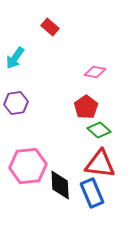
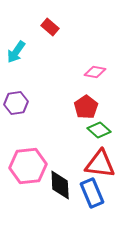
cyan arrow: moved 1 px right, 6 px up
